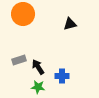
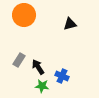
orange circle: moved 1 px right, 1 px down
gray rectangle: rotated 40 degrees counterclockwise
blue cross: rotated 24 degrees clockwise
green star: moved 4 px right, 1 px up
